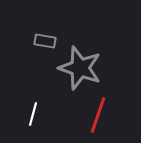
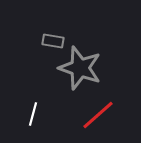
gray rectangle: moved 8 px right
red line: rotated 30 degrees clockwise
